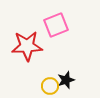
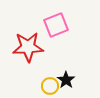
red star: moved 1 px right, 1 px down
black star: rotated 18 degrees counterclockwise
